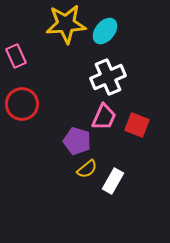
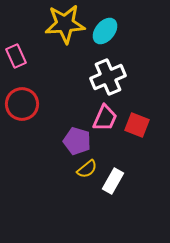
yellow star: moved 1 px left
pink trapezoid: moved 1 px right, 1 px down
